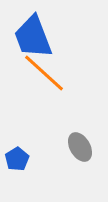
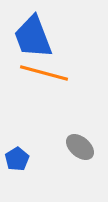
orange line: rotated 27 degrees counterclockwise
gray ellipse: rotated 20 degrees counterclockwise
